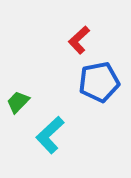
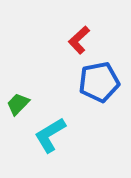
green trapezoid: moved 2 px down
cyan L-shape: rotated 12 degrees clockwise
